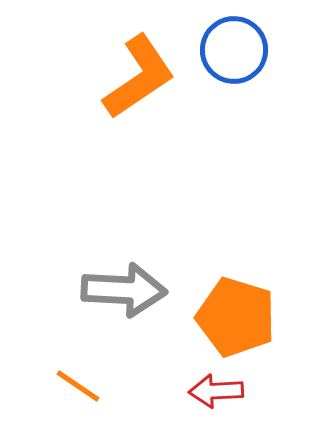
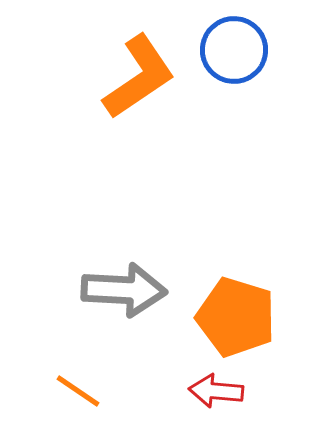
orange line: moved 5 px down
red arrow: rotated 8 degrees clockwise
